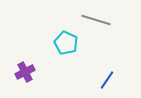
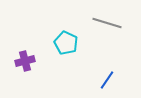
gray line: moved 11 px right, 3 px down
purple cross: moved 11 px up; rotated 12 degrees clockwise
